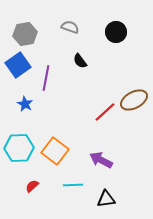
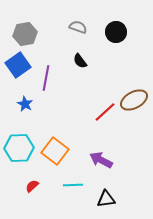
gray semicircle: moved 8 px right
